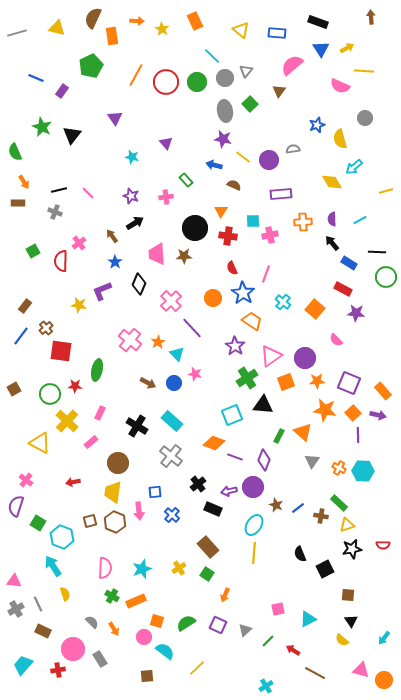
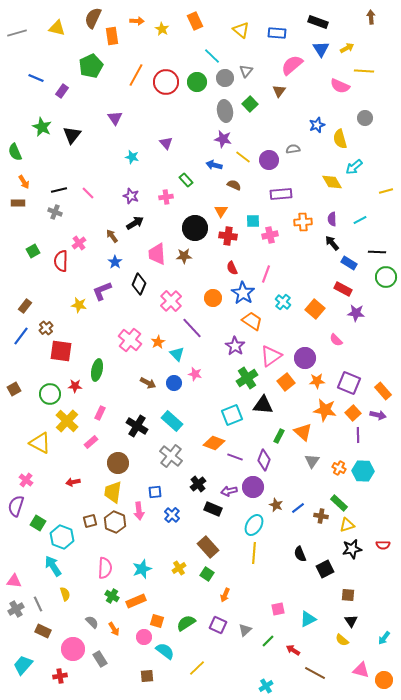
orange square at (286, 382): rotated 18 degrees counterclockwise
red cross at (58, 670): moved 2 px right, 6 px down
